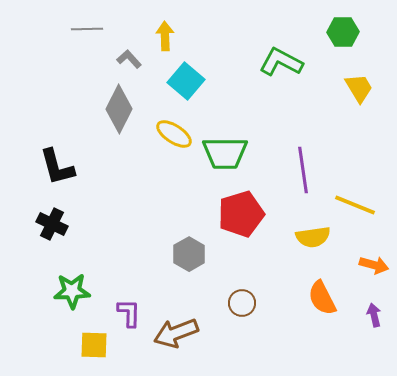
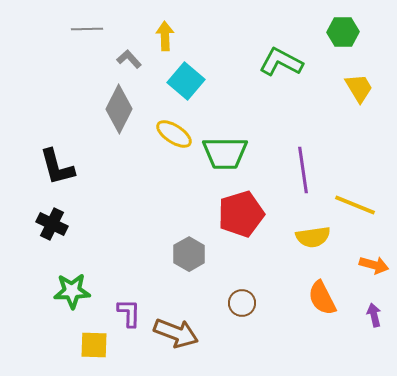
brown arrow: rotated 138 degrees counterclockwise
